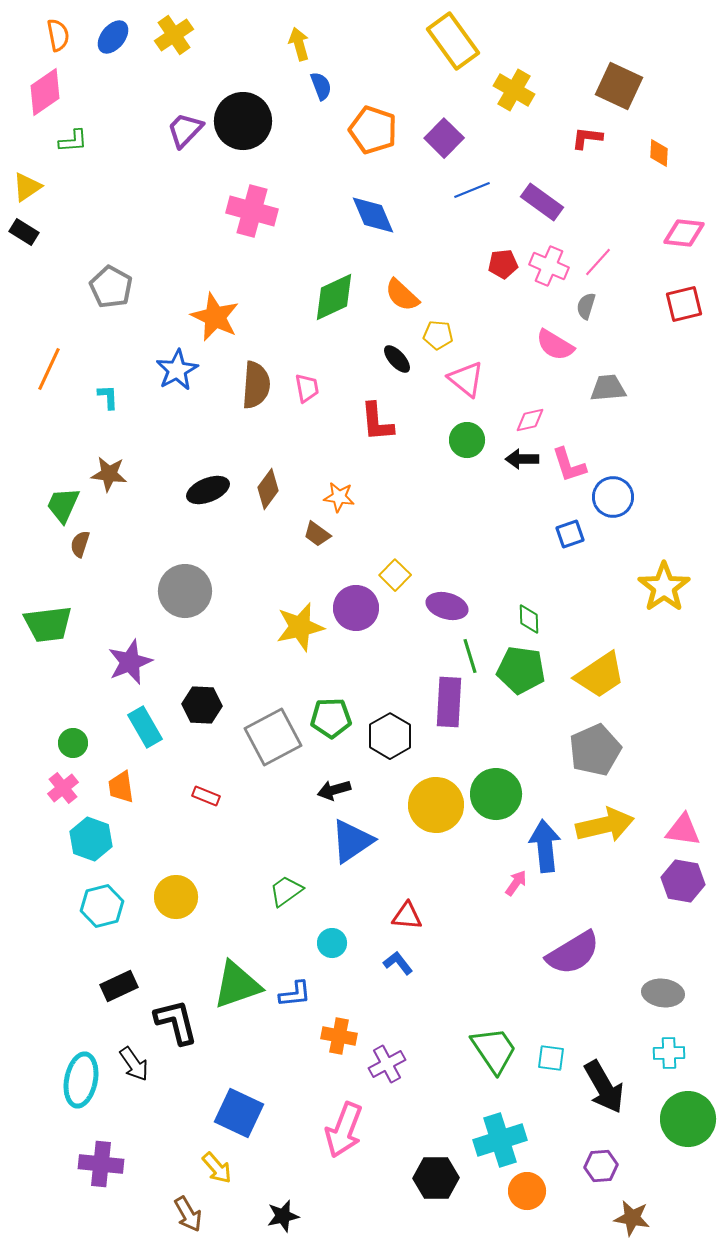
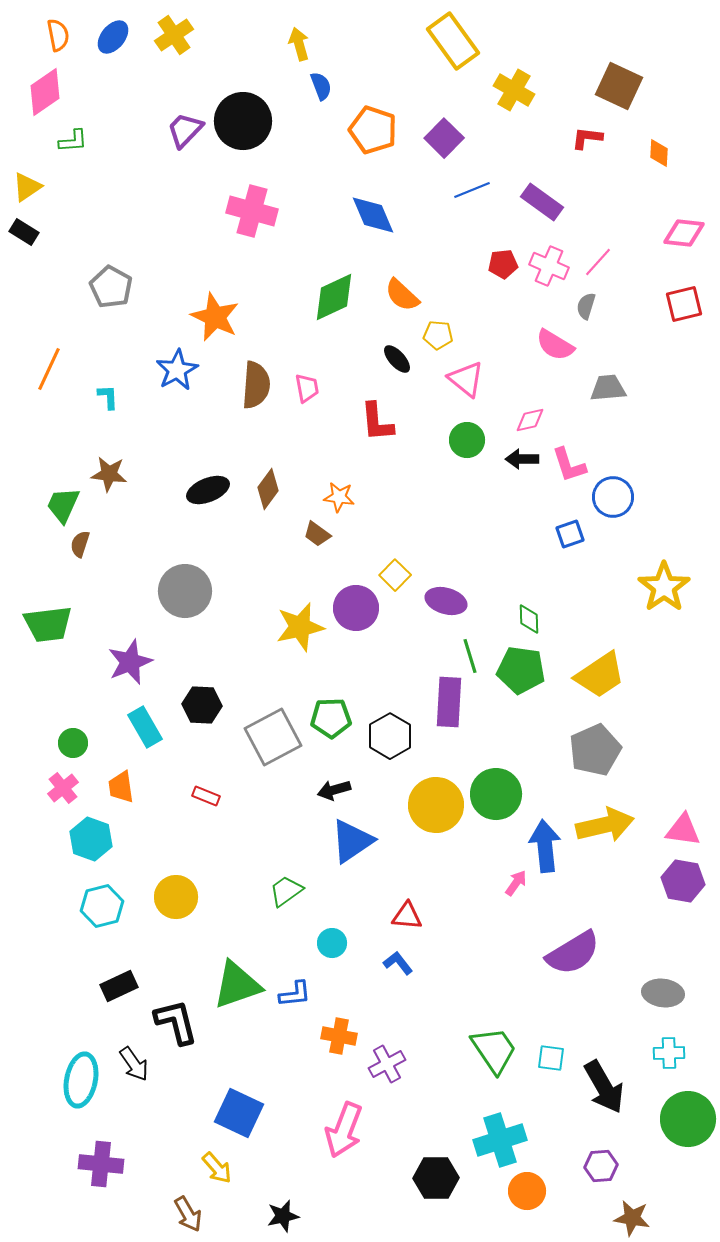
purple ellipse at (447, 606): moved 1 px left, 5 px up
